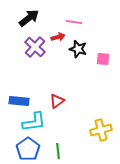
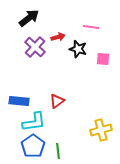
pink line: moved 17 px right, 5 px down
blue pentagon: moved 5 px right, 3 px up
